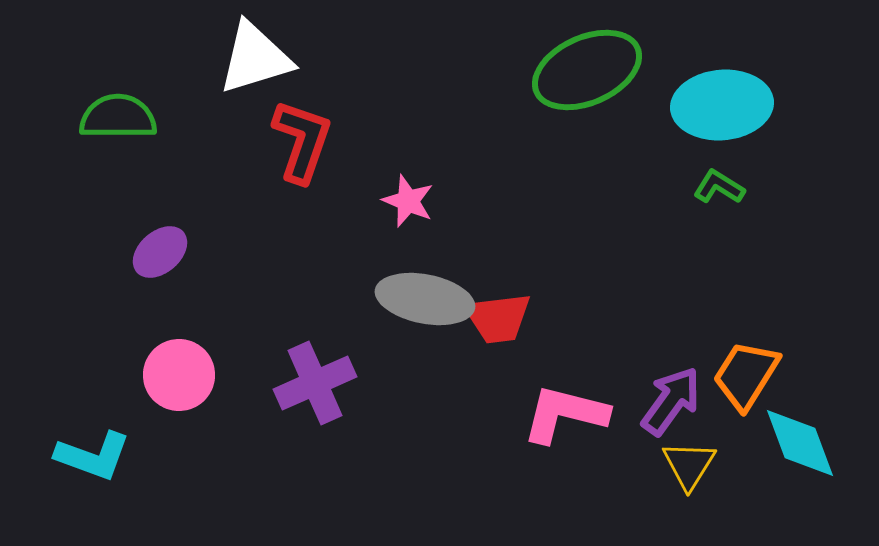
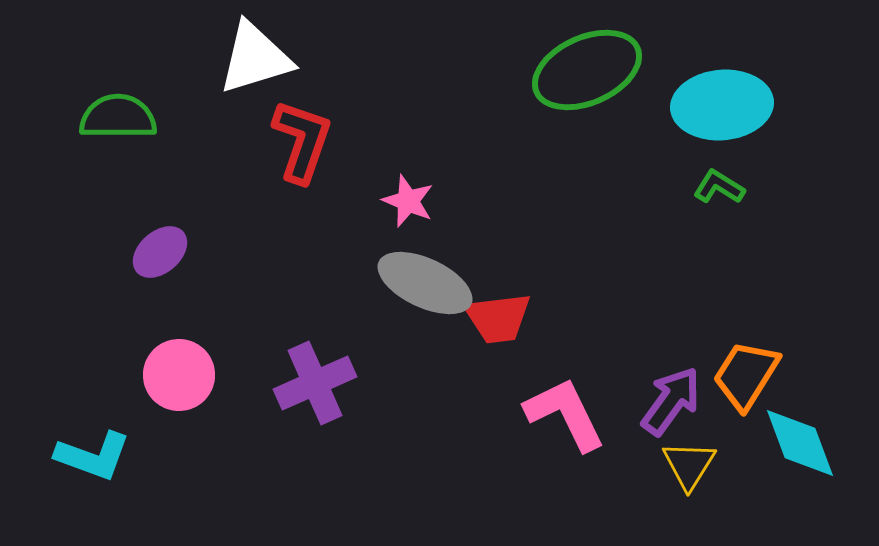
gray ellipse: moved 16 px up; rotated 14 degrees clockwise
pink L-shape: rotated 50 degrees clockwise
